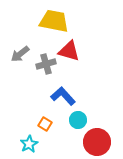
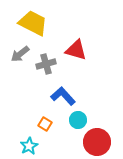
yellow trapezoid: moved 21 px left, 2 px down; rotated 16 degrees clockwise
red triangle: moved 7 px right, 1 px up
cyan star: moved 2 px down
